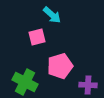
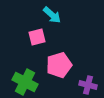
pink pentagon: moved 1 px left, 1 px up
purple cross: rotated 12 degrees clockwise
